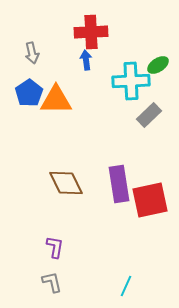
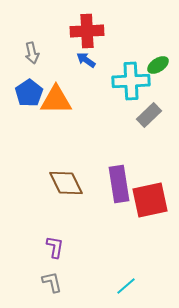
red cross: moved 4 px left, 1 px up
blue arrow: rotated 48 degrees counterclockwise
cyan line: rotated 25 degrees clockwise
